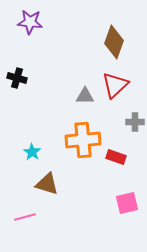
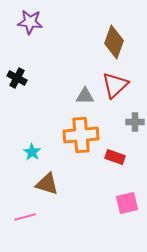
black cross: rotated 12 degrees clockwise
orange cross: moved 2 px left, 5 px up
red rectangle: moved 1 px left
